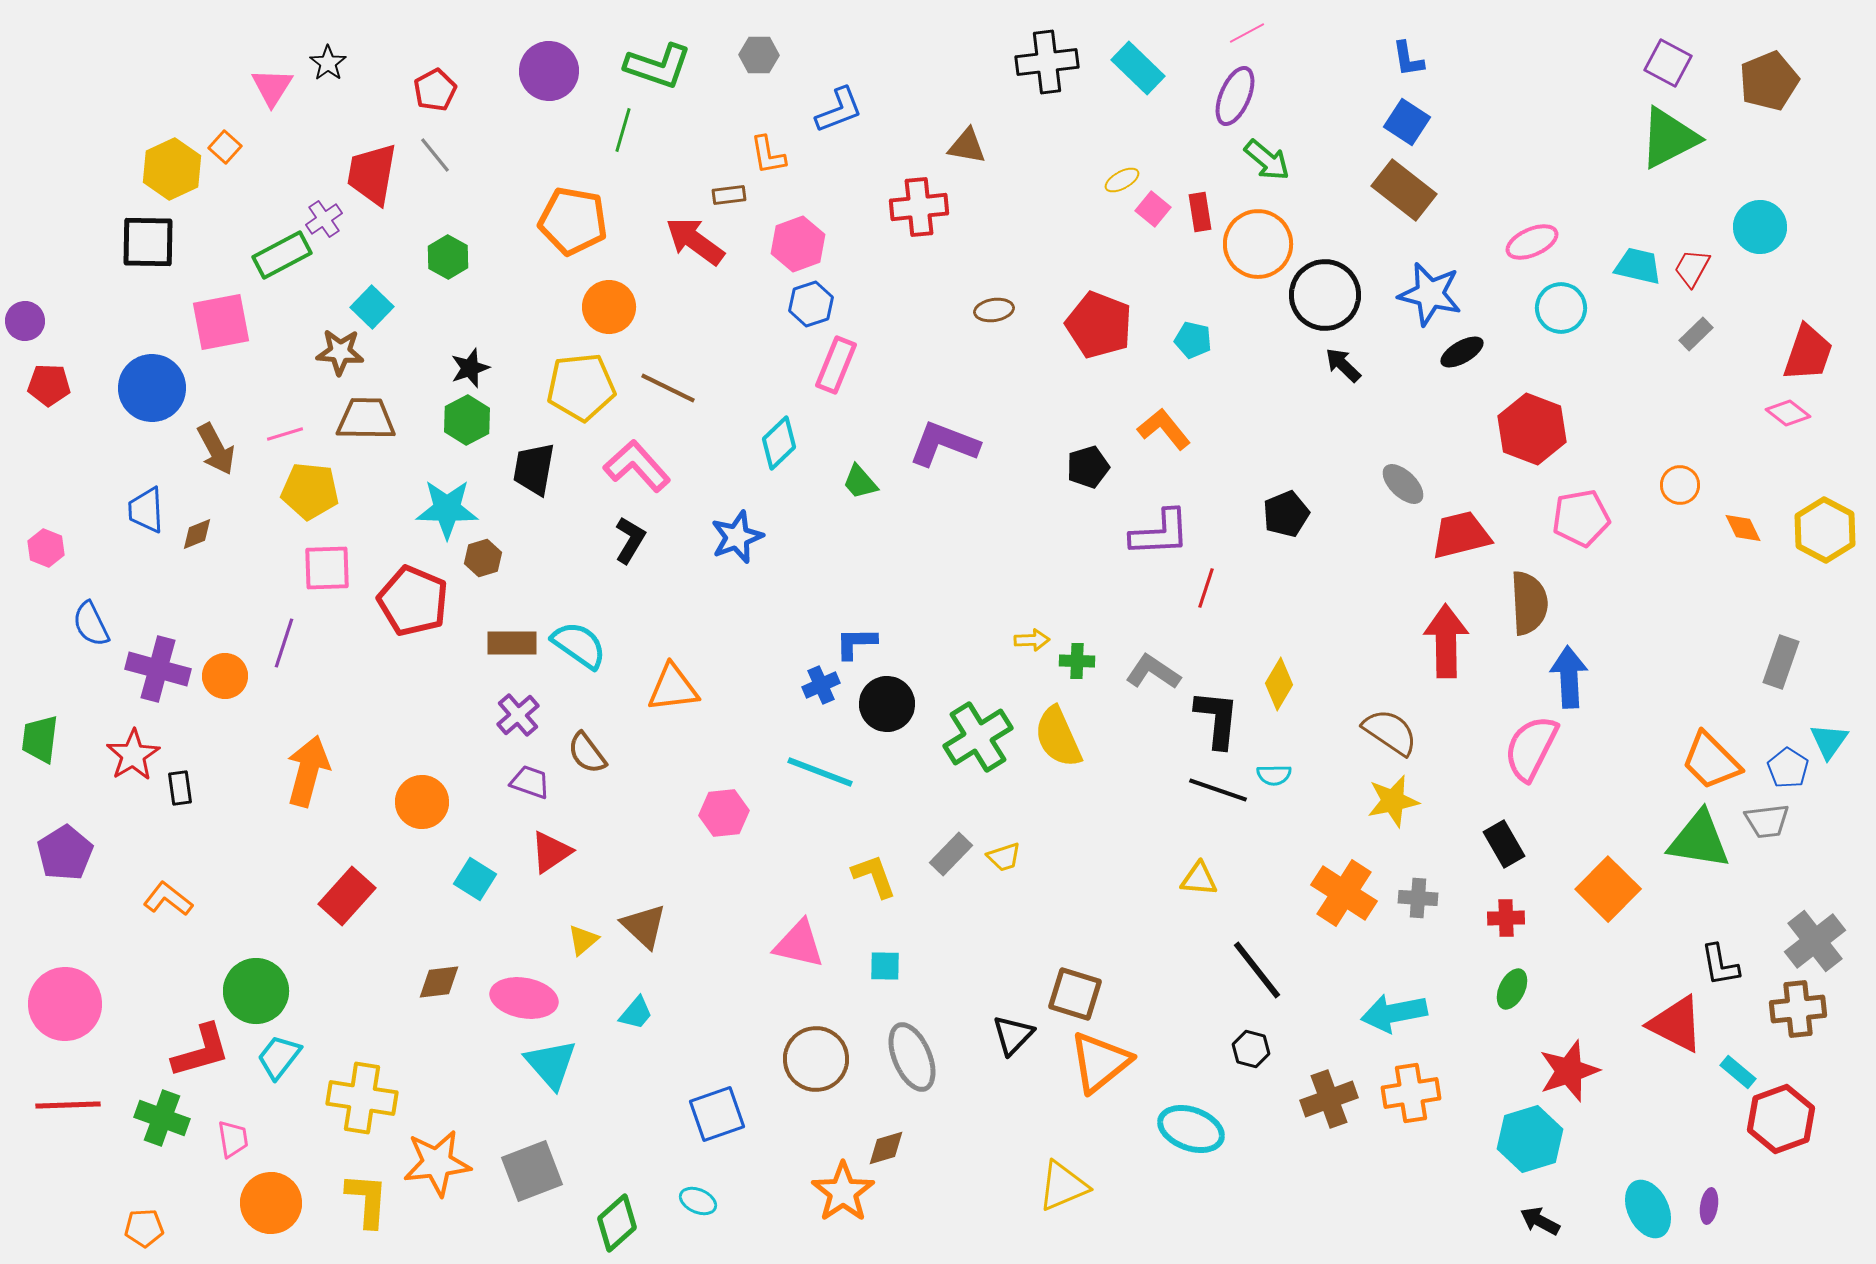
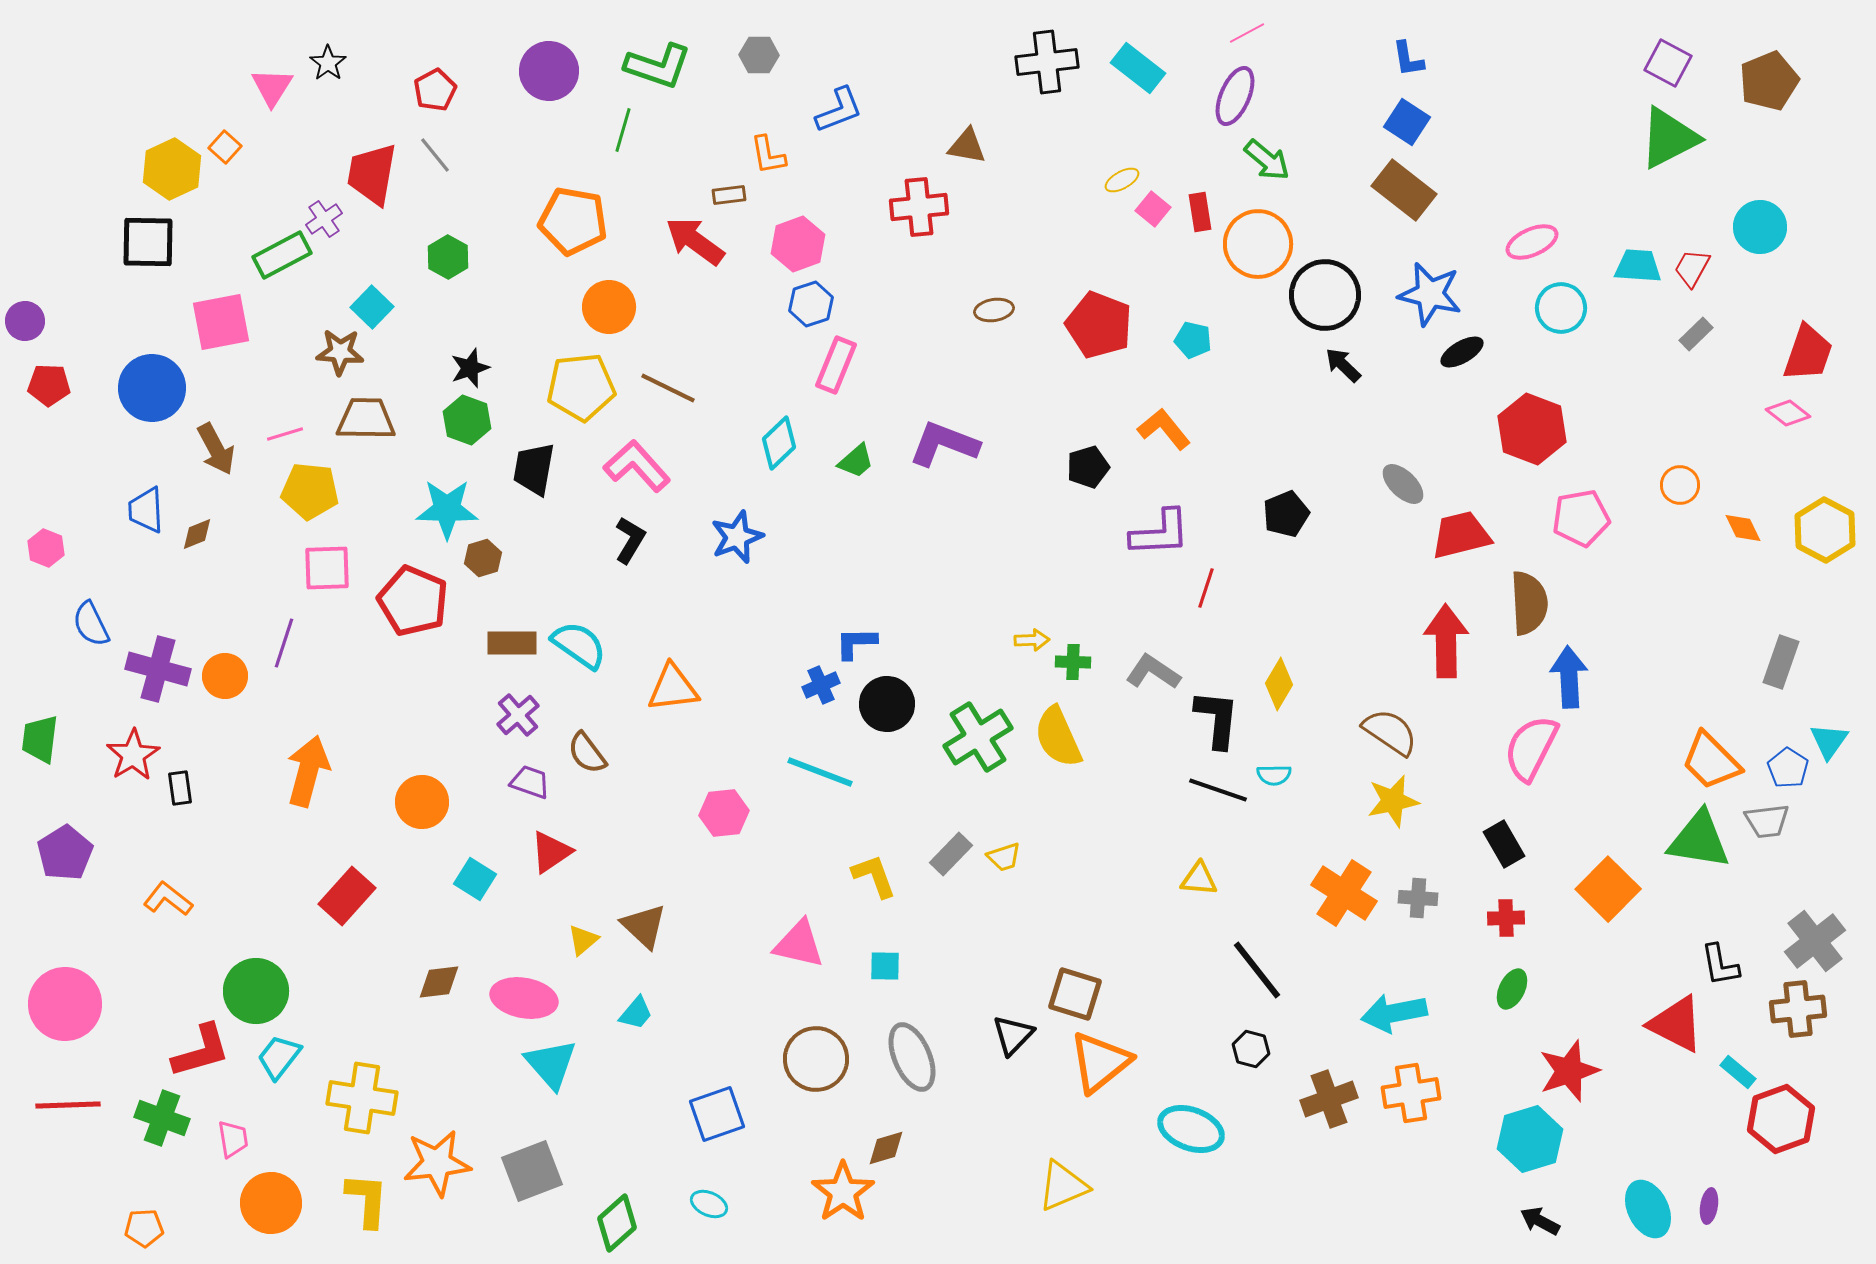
cyan rectangle at (1138, 68): rotated 6 degrees counterclockwise
cyan trapezoid at (1638, 266): rotated 9 degrees counterclockwise
green hexagon at (467, 420): rotated 12 degrees counterclockwise
green trapezoid at (860, 482): moved 4 px left, 21 px up; rotated 90 degrees counterclockwise
green cross at (1077, 661): moved 4 px left, 1 px down
cyan ellipse at (698, 1201): moved 11 px right, 3 px down
